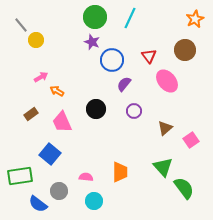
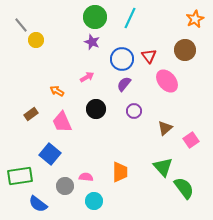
blue circle: moved 10 px right, 1 px up
pink arrow: moved 46 px right
gray circle: moved 6 px right, 5 px up
